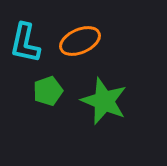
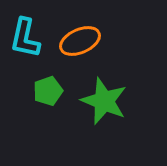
cyan L-shape: moved 5 px up
